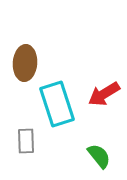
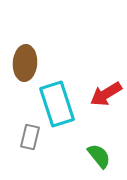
red arrow: moved 2 px right
gray rectangle: moved 4 px right, 4 px up; rotated 15 degrees clockwise
